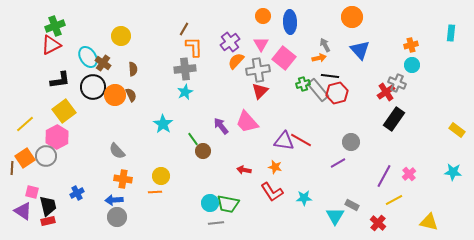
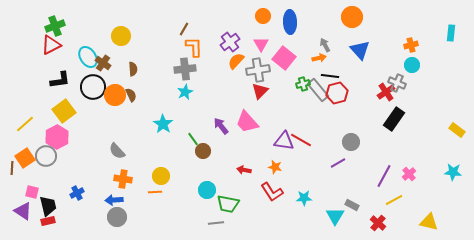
cyan circle at (210, 203): moved 3 px left, 13 px up
